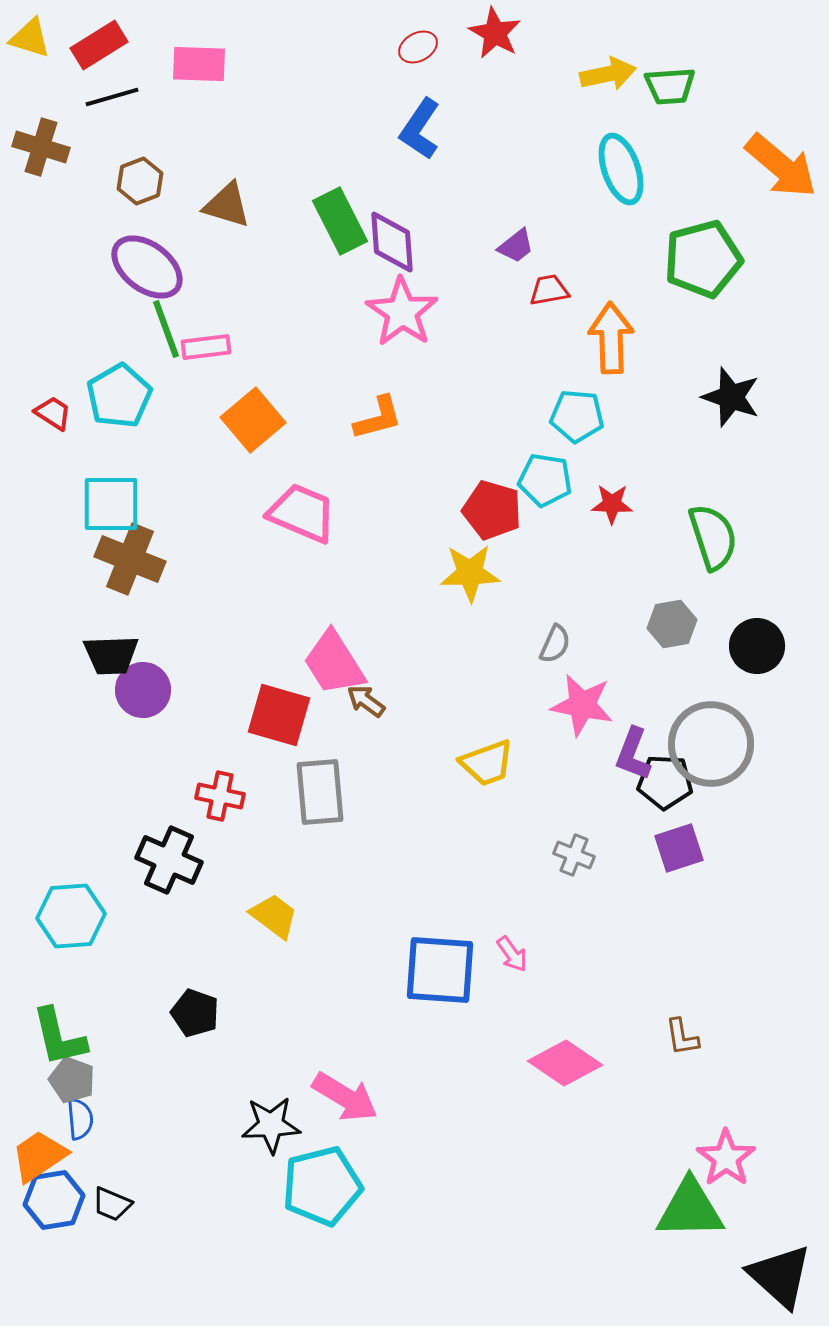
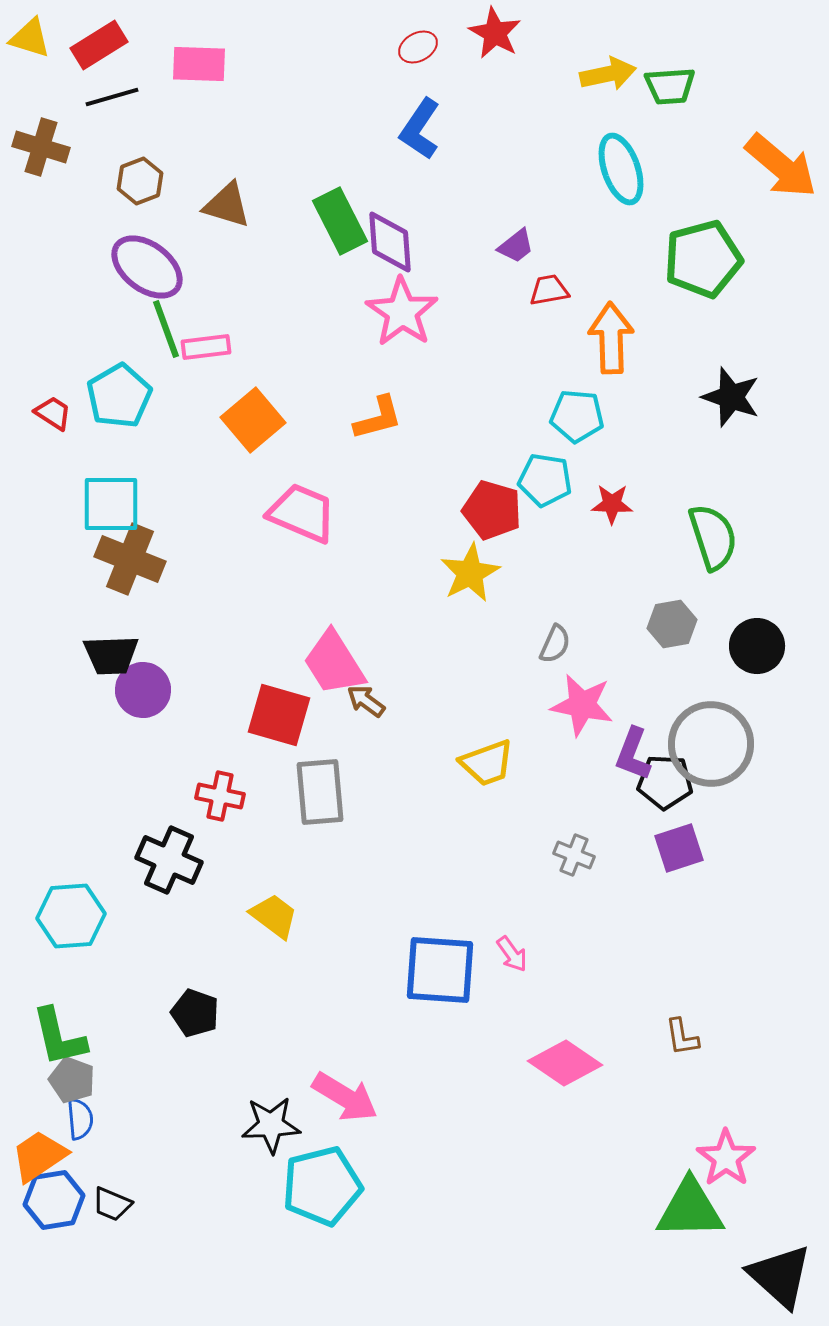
purple diamond at (392, 242): moved 2 px left
yellow star at (470, 573): rotated 26 degrees counterclockwise
